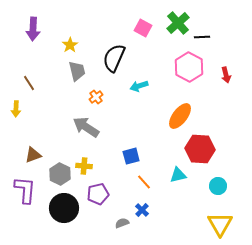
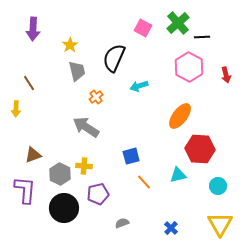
blue cross: moved 29 px right, 18 px down
